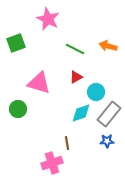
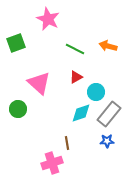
pink triangle: rotated 25 degrees clockwise
